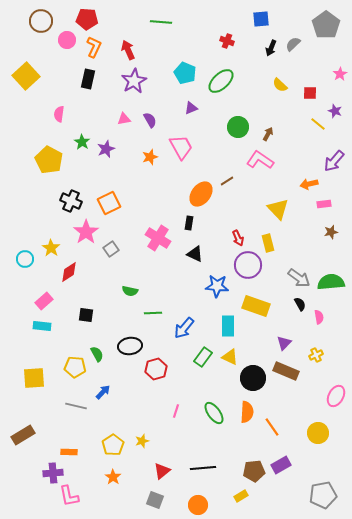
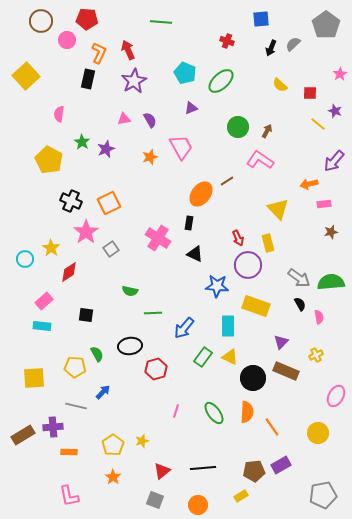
orange L-shape at (94, 47): moved 5 px right, 6 px down
brown arrow at (268, 134): moved 1 px left, 3 px up
purple triangle at (284, 343): moved 3 px left, 1 px up
purple cross at (53, 473): moved 46 px up
